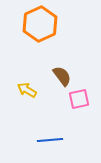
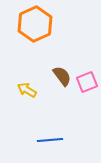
orange hexagon: moved 5 px left
pink square: moved 8 px right, 17 px up; rotated 10 degrees counterclockwise
